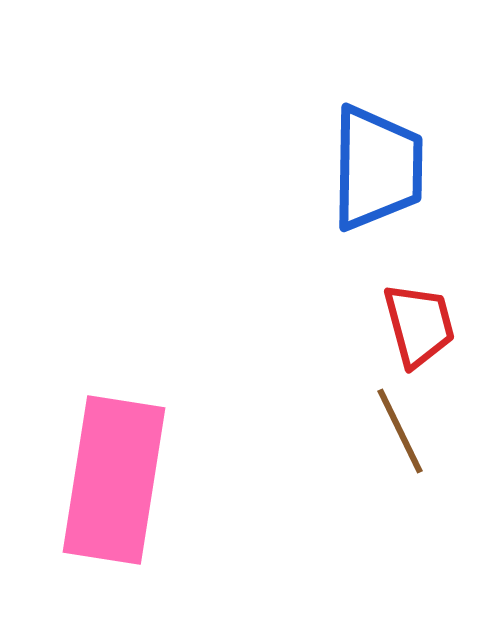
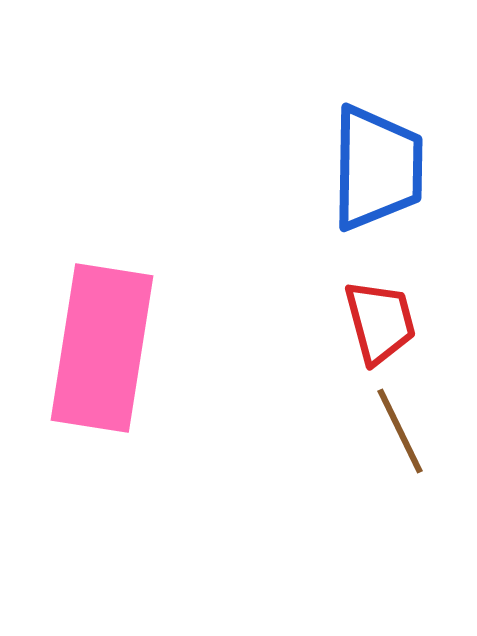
red trapezoid: moved 39 px left, 3 px up
pink rectangle: moved 12 px left, 132 px up
